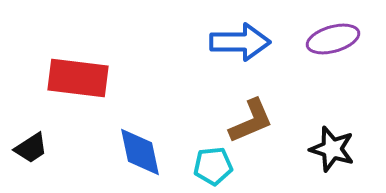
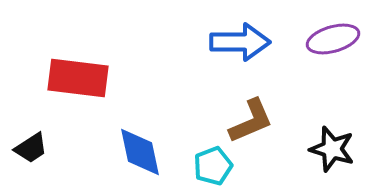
cyan pentagon: rotated 15 degrees counterclockwise
